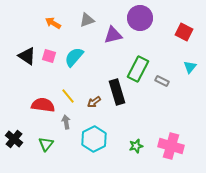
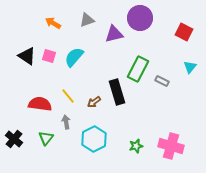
purple triangle: moved 1 px right, 1 px up
red semicircle: moved 3 px left, 1 px up
green triangle: moved 6 px up
